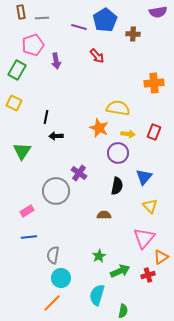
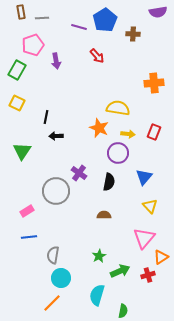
yellow square: moved 3 px right
black semicircle: moved 8 px left, 4 px up
